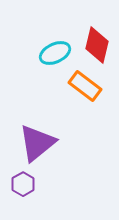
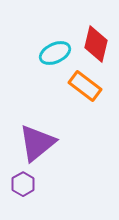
red diamond: moved 1 px left, 1 px up
